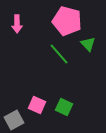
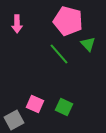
pink pentagon: moved 1 px right
pink square: moved 2 px left, 1 px up
